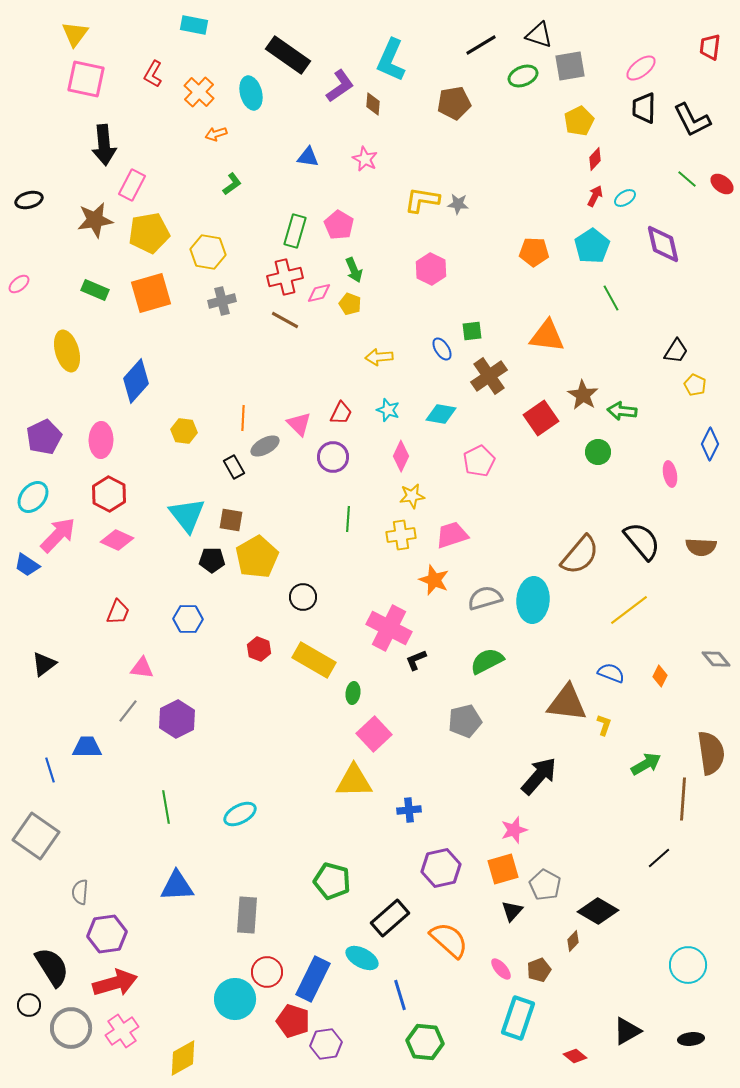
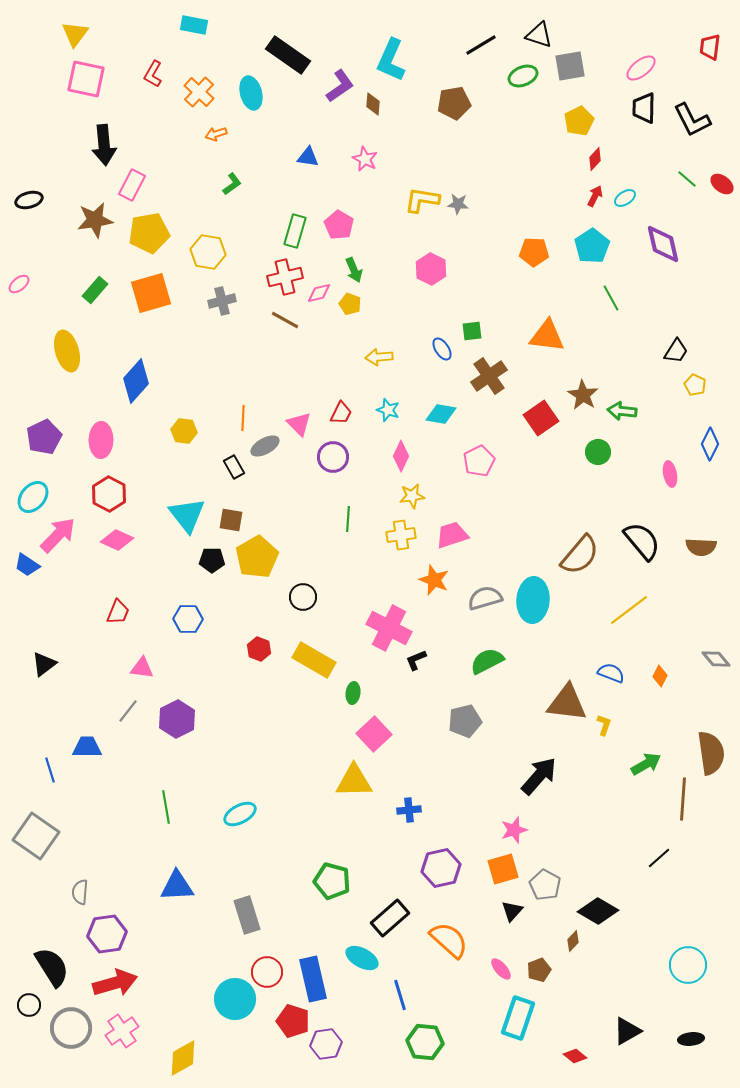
green rectangle at (95, 290): rotated 72 degrees counterclockwise
gray rectangle at (247, 915): rotated 21 degrees counterclockwise
blue rectangle at (313, 979): rotated 39 degrees counterclockwise
